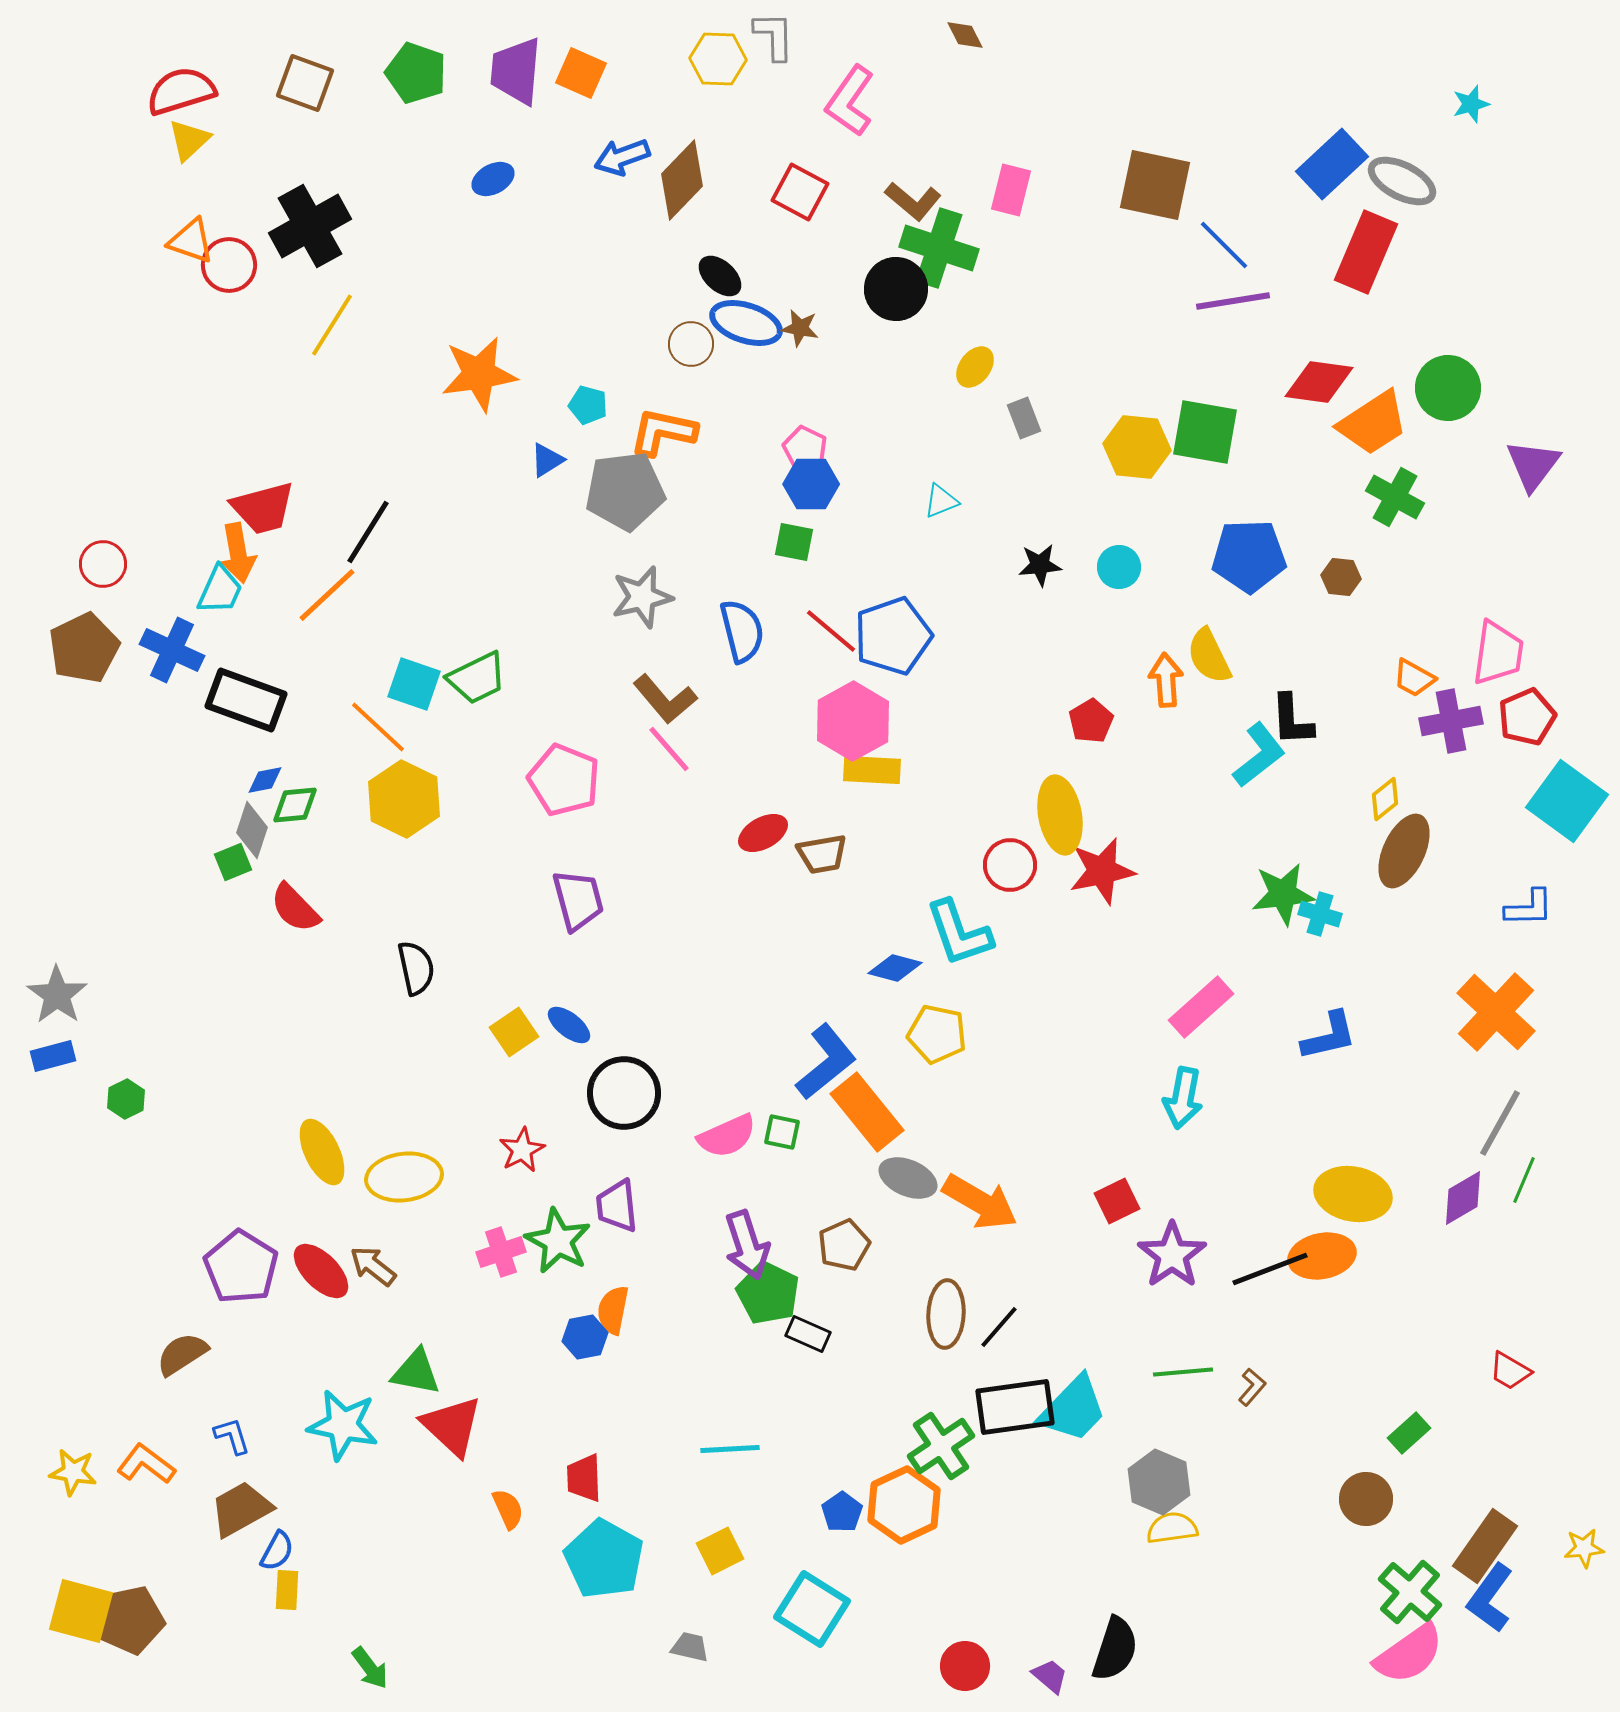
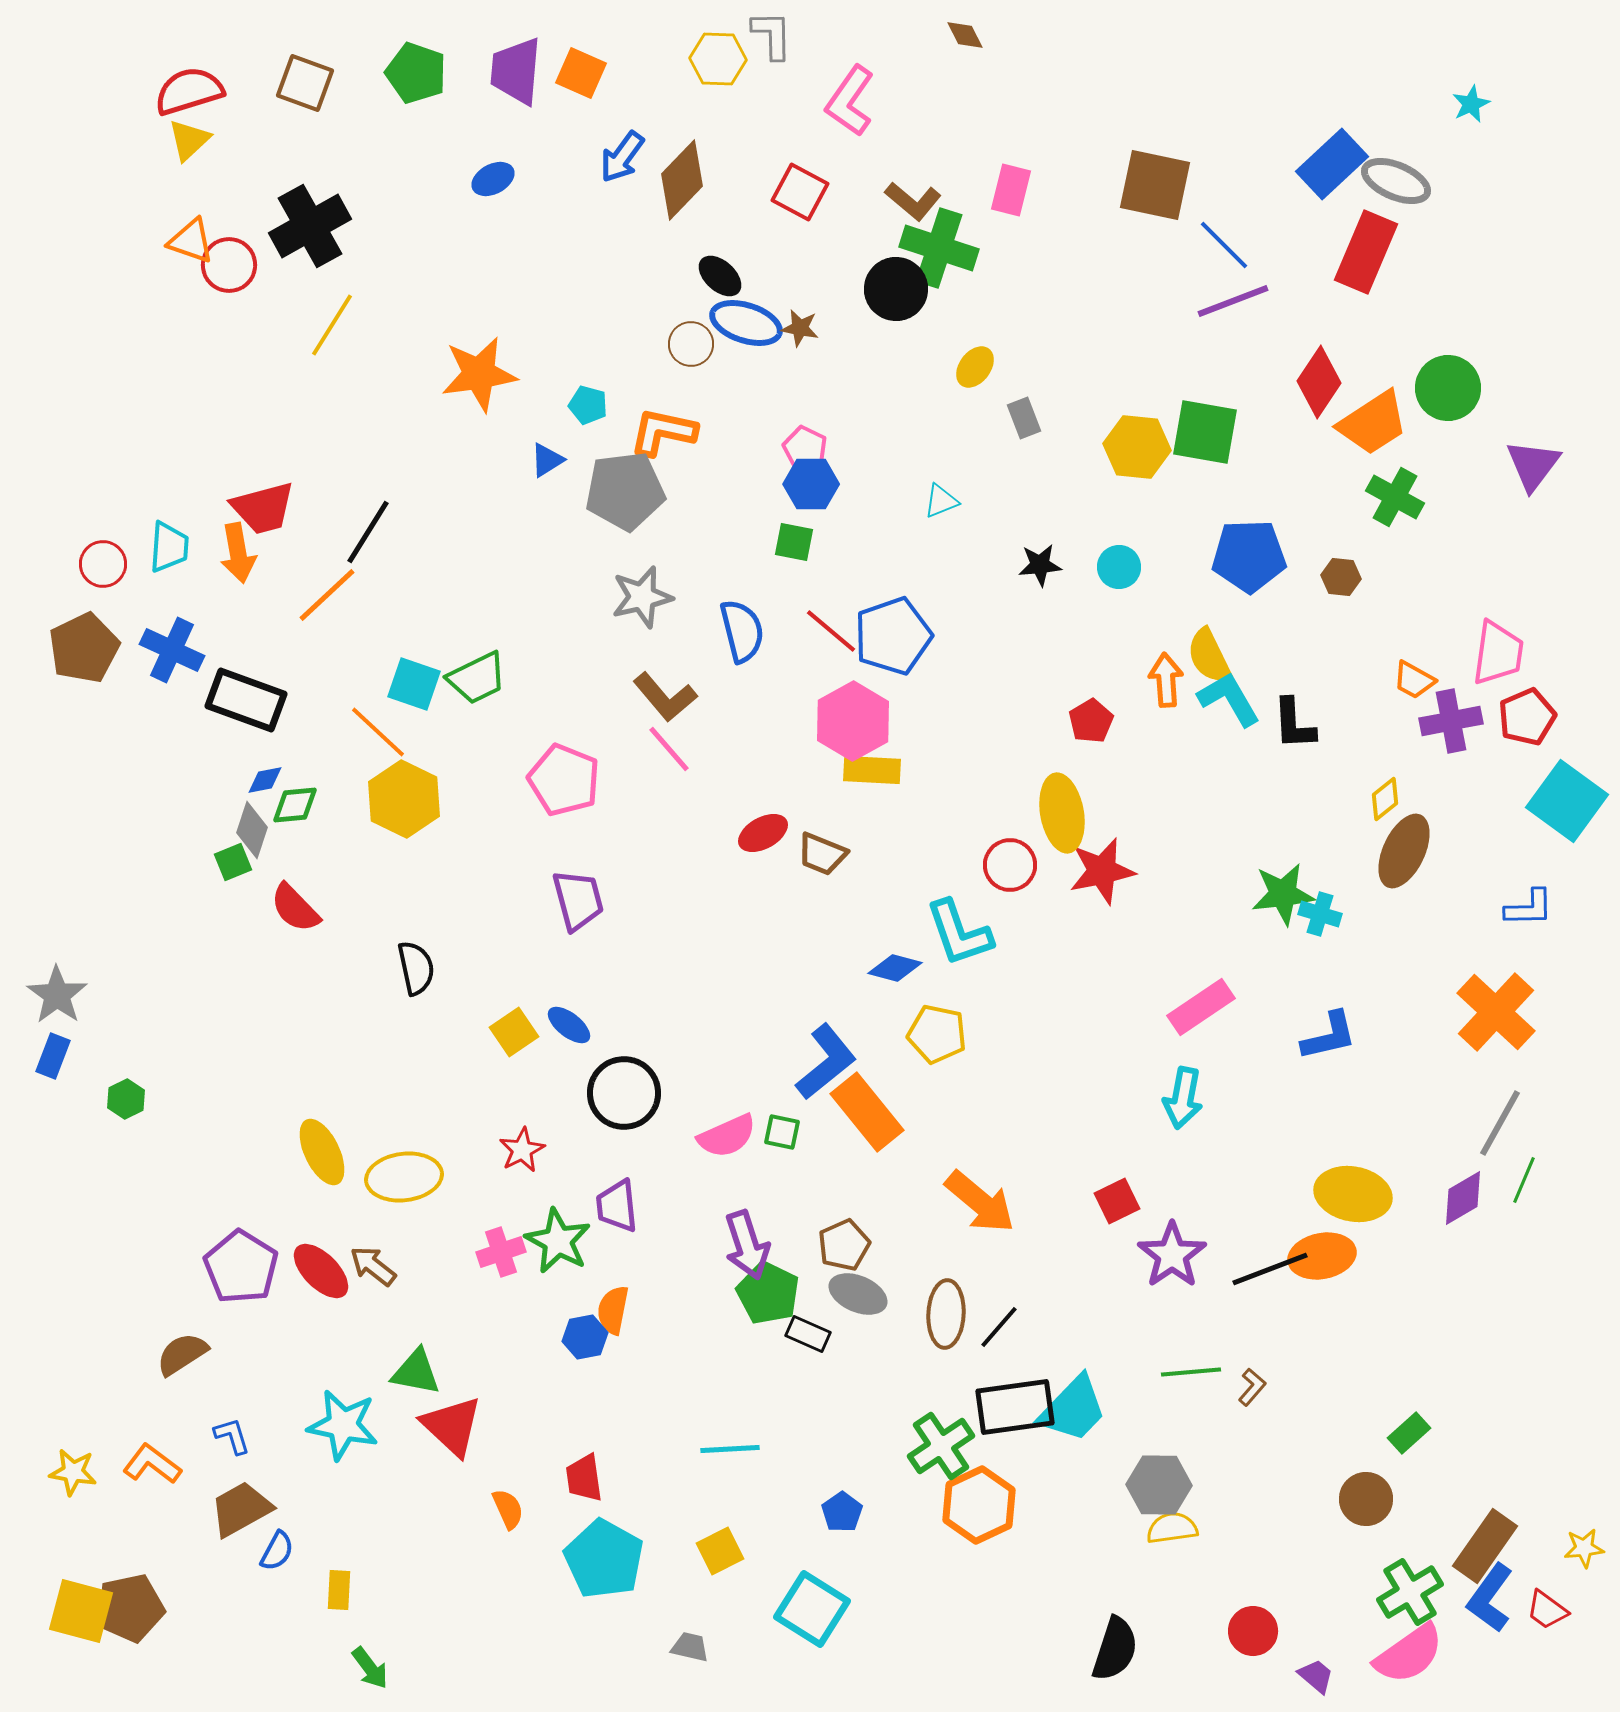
gray L-shape at (774, 36): moved 2 px left, 1 px up
red semicircle at (181, 91): moved 8 px right
cyan star at (1471, 104): rotated 9 degrees counterclockwise
blue arrow at (622, 157): rotated 34 degrees counterclockwise
gray ellipse at (1402, 181): moved 6 px left; rotated 4 degrees counterclockwise
purple line at (1233, 301): rotated 12 degrees counterclockwise
red diamond at (1319, 382): rotated 64 degrees counterclockwise
cyan trapezoid at (220, 590): moved 51 px left, 43 px up; rotated 20 degrees counterclockwise
orange trapezoid at (1414, 678): moved 2 px down
brown L-shape at (665, 699): moved 2 px up
black L-shape at (1292, 720): moved 2 px right, 4 px down
orange line at (378, 727): moved 5 px down
cyan L-shape at (1259, 755): moved 30 px left, 56 px up; rotated 82 degrees counterclockwise
yellow ellipse at (1060, 815): moved 2 px right, 2 px up
brown trapezoid at (822, 854): rotated 32 degrees clockwise
pink rectangle at (1201, 1007): rotated 8 degrees clockwise
blue rectangle at (53, 1056): rotated 54 degrees counterclockwise
gray ellipse at (908, 1178): moved 50 px left, 116 px down
orange arrow at (980, 1202): rotated 10 degrees clockwise
red trapezoid at (1510, 1371): moved 37 px right, 239 px down; rotated 6 degrees clockwise
green line at (1183, 1372): moved 8 px right
orange L-shape at (146, 1464): moved 6 px right
red trapezoid at (584, 1478): rotated 6 degrees counterclockwise
gray hexagon at (1159, 1482): moved 3 px down; rotated 22 degrees counterclockwise
orange hexagon at (904, 1505): moved 75 px right
yellow rectangle at (287, 1590): moved 52 px right
green cross at (1410, 1592): rotated 18 degrees clockwise
brown pentagon at (130, 1620): moved 12 px up
red circle at (965, 1666): moved 288 px right, 35 px up
purple trapezoid at (1050, 1676): moved 266 px right
